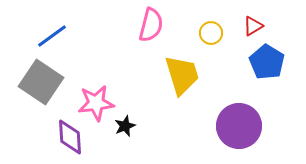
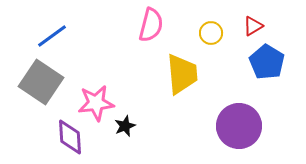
yellow trapezoid: moved 1 px up; rotated 12 degrees clockwise
